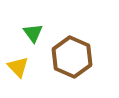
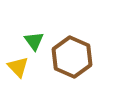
green triangle: moved 1 px right, 8 px down
